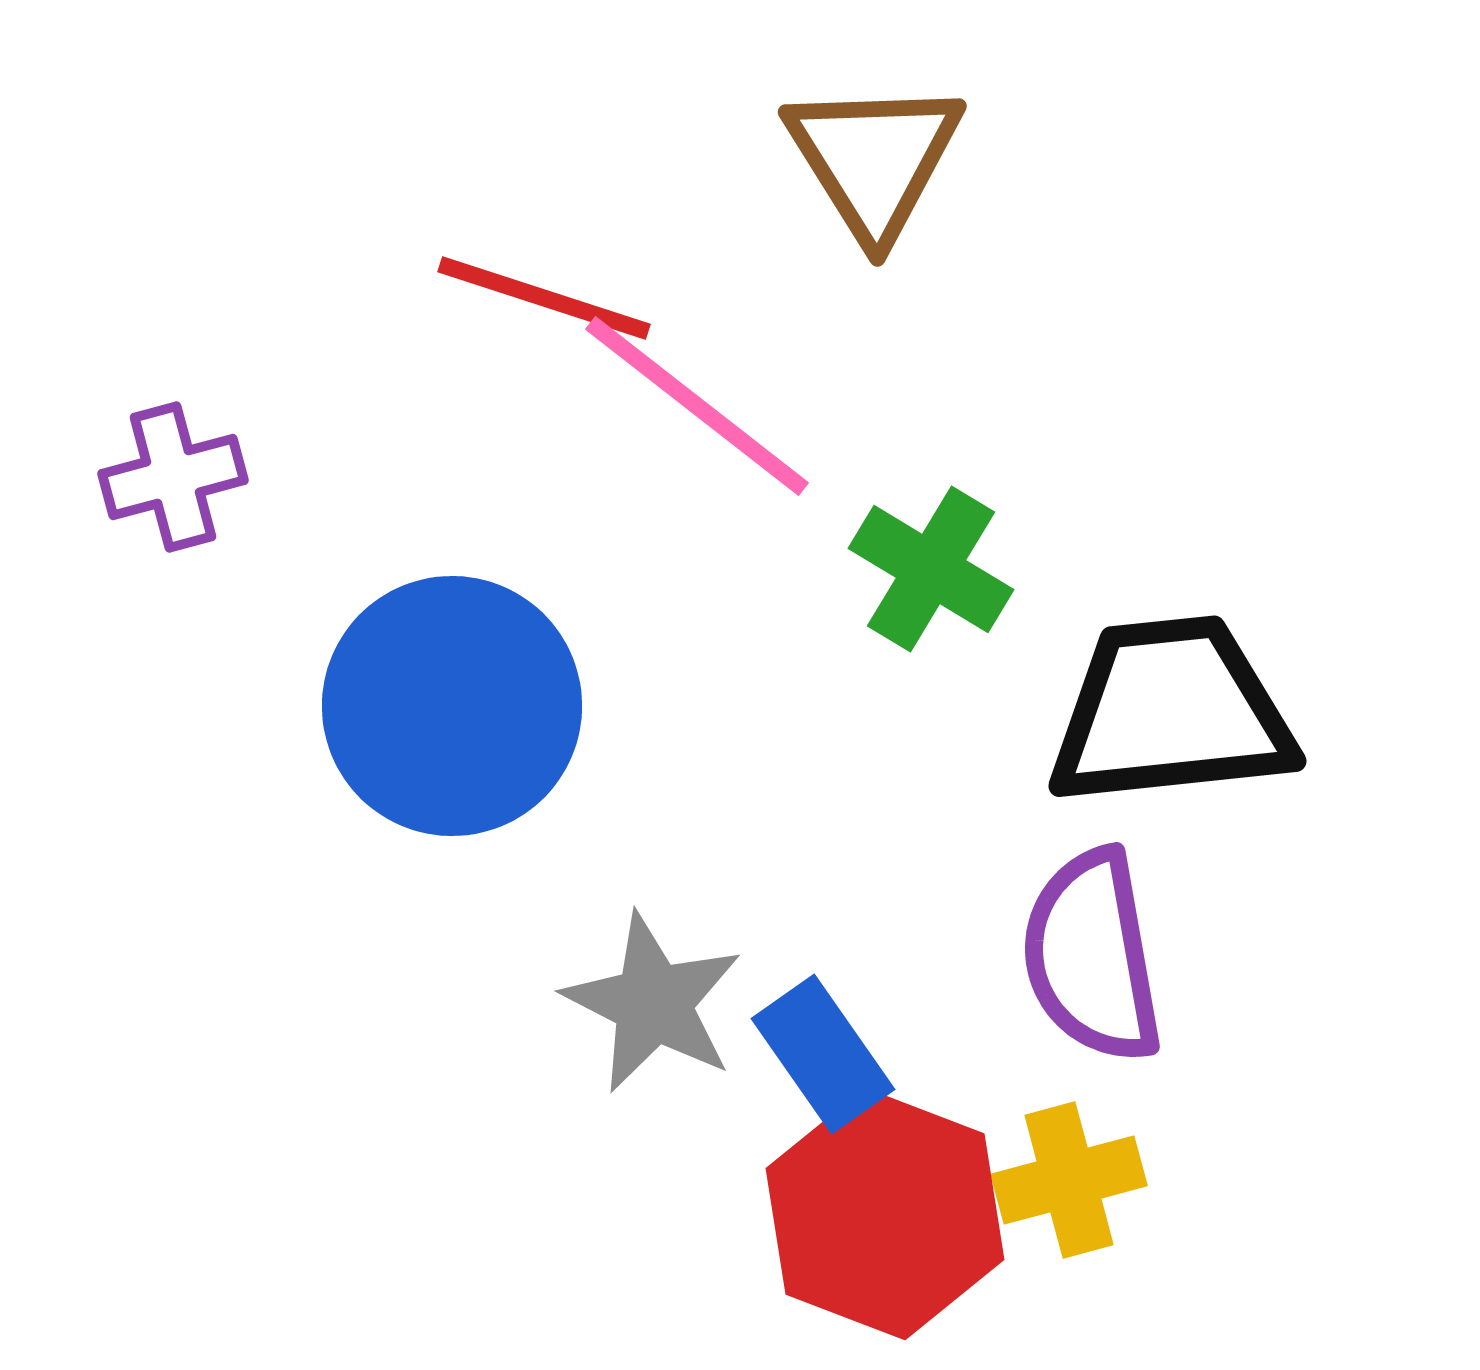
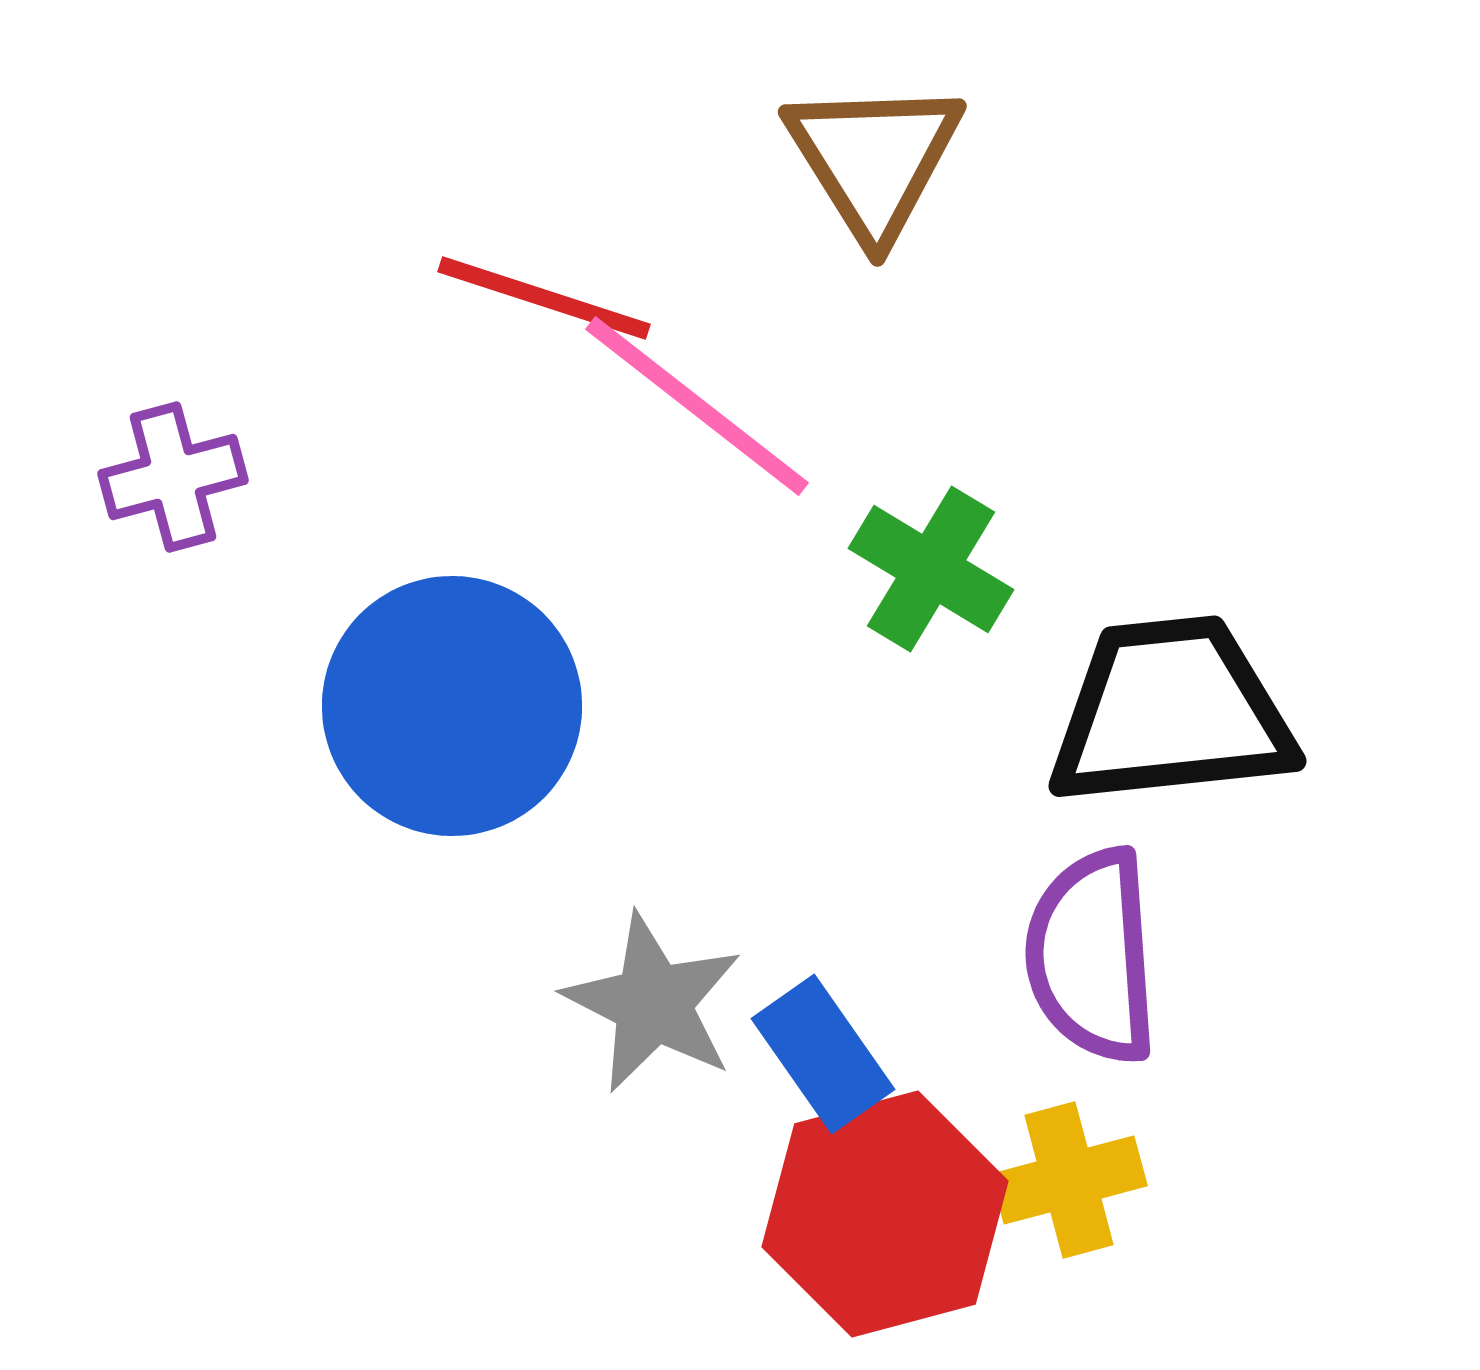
purple semicircle: rotated 6 degrees clockwise
red hexagon: rotated 24 degrees clockwise
